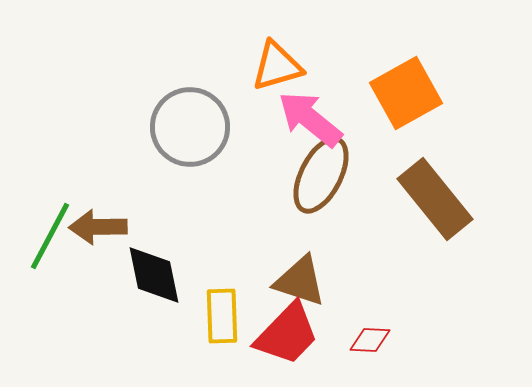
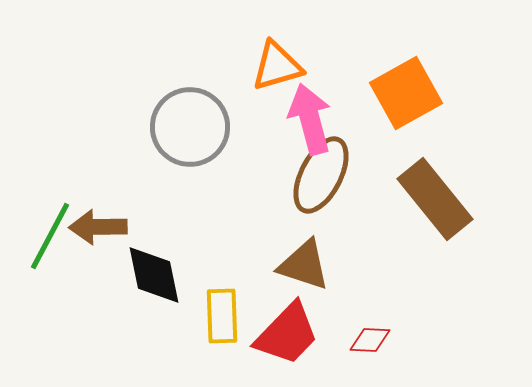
pink arrow: rotated 36 degrees clockwise
brown triangle: moved 4 px right, 16 px up
